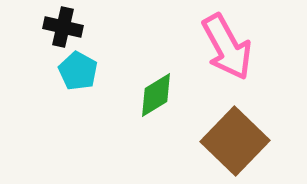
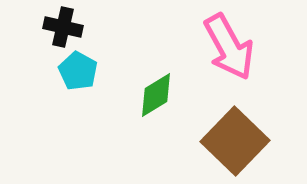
pink arrow: moved 2 px right
